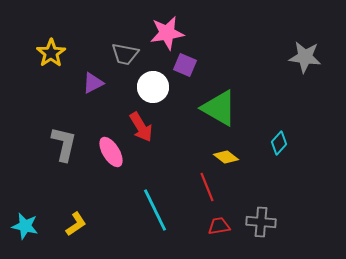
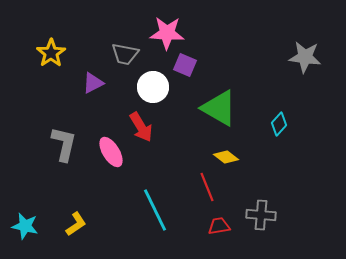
pink star: rotated 12 degrees clockwise
cyan diamond: moved 19 px up
gray cross: moved 7 px up
